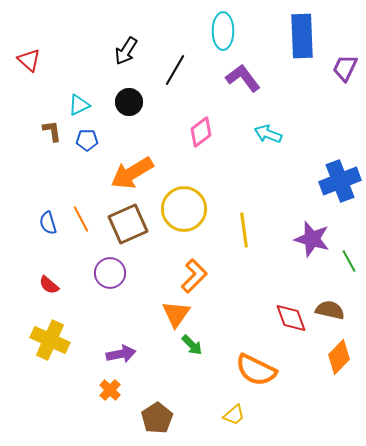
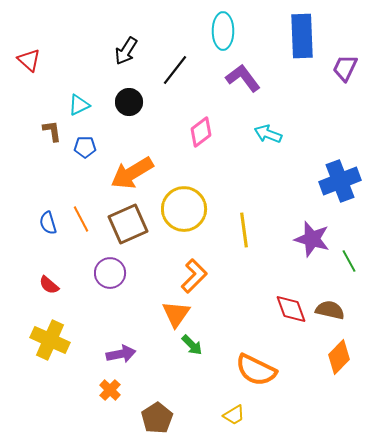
black line: rotated 8 degrees clockwise
blue pentagon: moved 2 px left, 7 px down
red diamond: moved 9 px up
yellow trapezoid: rotated 10 degrees clockwise
